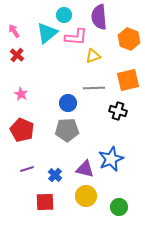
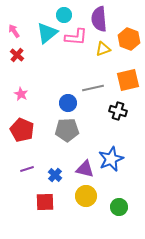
purple semicircle: moved 2 px down
yellow triangle: moved 10 px right, 7 px up
gray line: moved 1 px left; rotated 10 degrees counterclockwise
